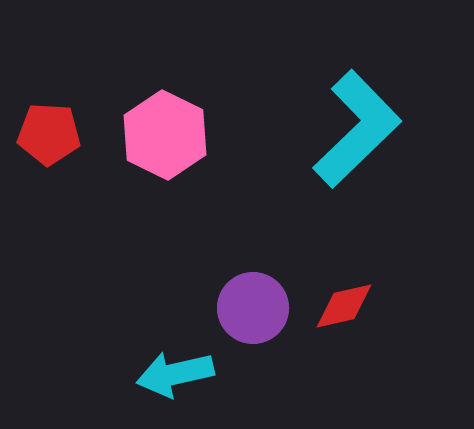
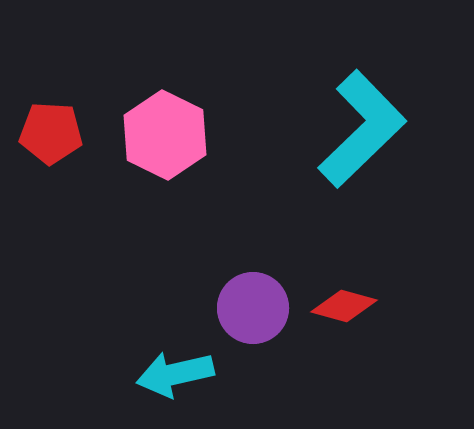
cyan L-shape: moved 5 px right
red pentagon: moved 2 px right, 1 px up
red diamond: rotated 28 degrees clockwise
